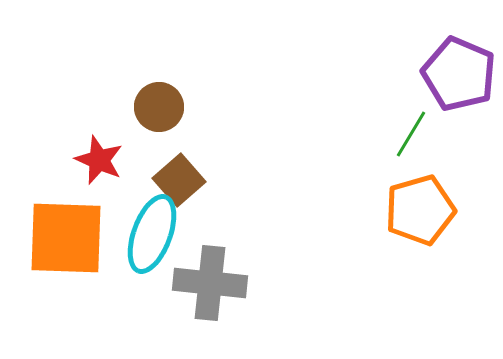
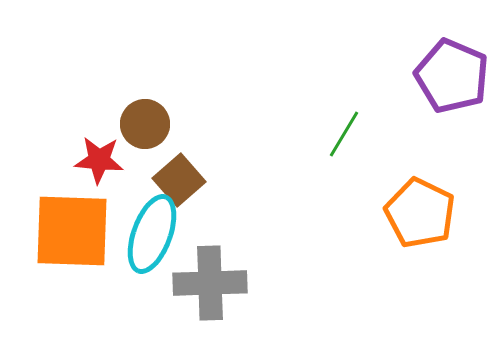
purple pentagon: moved 7 px left, 2 px down
brown circle: moved 14 px left, 17 px down
green line: moved 67 px left
red star: rotated 18 degrees counterclockwise
orange pentagon: moved 3 px down; rotated 30 degrees counterclockwise
orange square: moved 6 px right, 7 px up
gray cross: rotated 8 degrees counterclockwise
